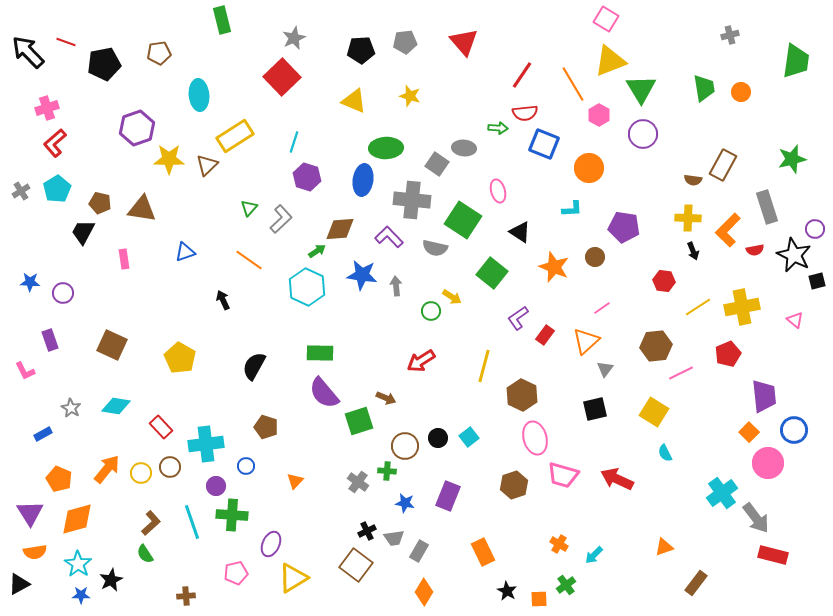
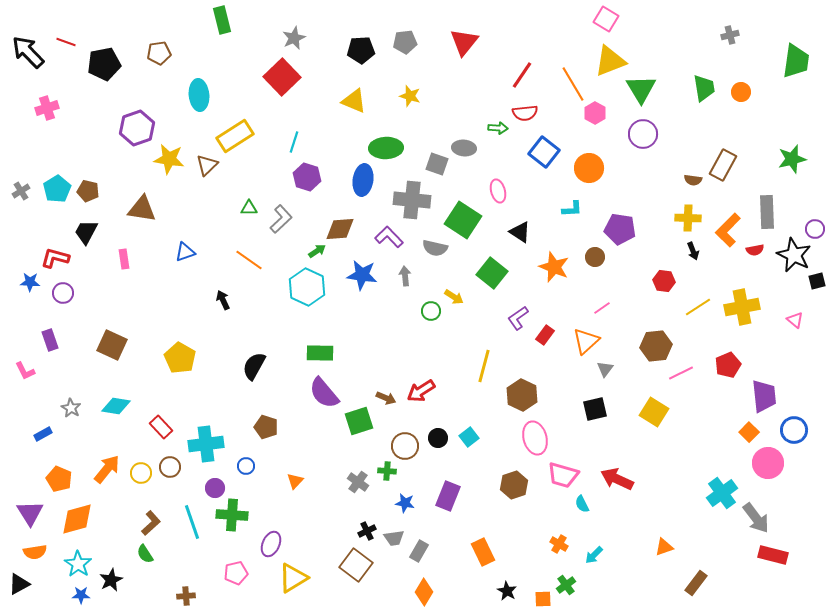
red triangle at (464, 42): rotated 20 degrees clockwise
pink hexagon at (599, 115): moved 4 px left, 2 px up
red L-shape at (55, 143): moved 115 px down; rotated 56 degrees clockwise
blue square at (544, 144): moved 8 px down; rotated 16 degrees clockwise
yellow star at (169, 159): rotated 8 degrees clockwise
gray square at (437, 164): rotated 15 degrees counterclockwise
brown pentagon at (100, 203): moved 12 px left, 12 px up
gray rectangle at (767, 207): moved 5 px down; rotated 16 degrees clockwise
green triangle at (249, 208): rotated 48 degrees clockwise
purple pentagon at (624, 227): moved 4 px left, 2 px down
black trapezoid at (83, 232): moved 3 px right
gray arrow at (396, 286): moved 9 px right, 10 px up
yellow arrow at (452, 297): moved 2 px right
red pentagon at (728, 354): moved 11 px down
red arrow at (421, 361): moved 30 px down
cyan semicircle at (665, 453): moved 83 px left, 51 px down
purple circle at (216, 486): moved 1 px left, 2 px down
orange square at (539, 599): moved 4 px right
